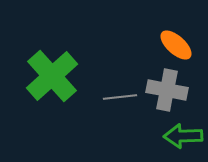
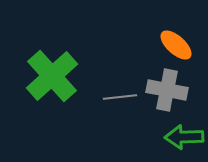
green arrow: moved 1 px right, 1 px down
